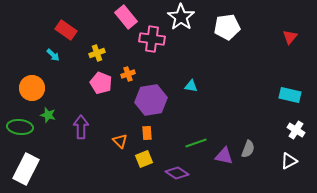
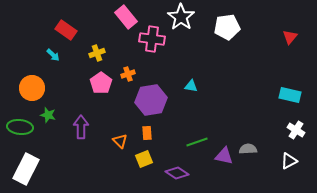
pink pentagon: rotated 15 degrees clockwise
green line: moved 1 px right, 1 px up
gray semicircle: rotated 114 degrees counterclockwise
